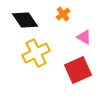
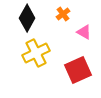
black diamond: moved 2 px right, 2 px up; rotated 64 degrees clockwise
pink triangle: moved 5 px up
